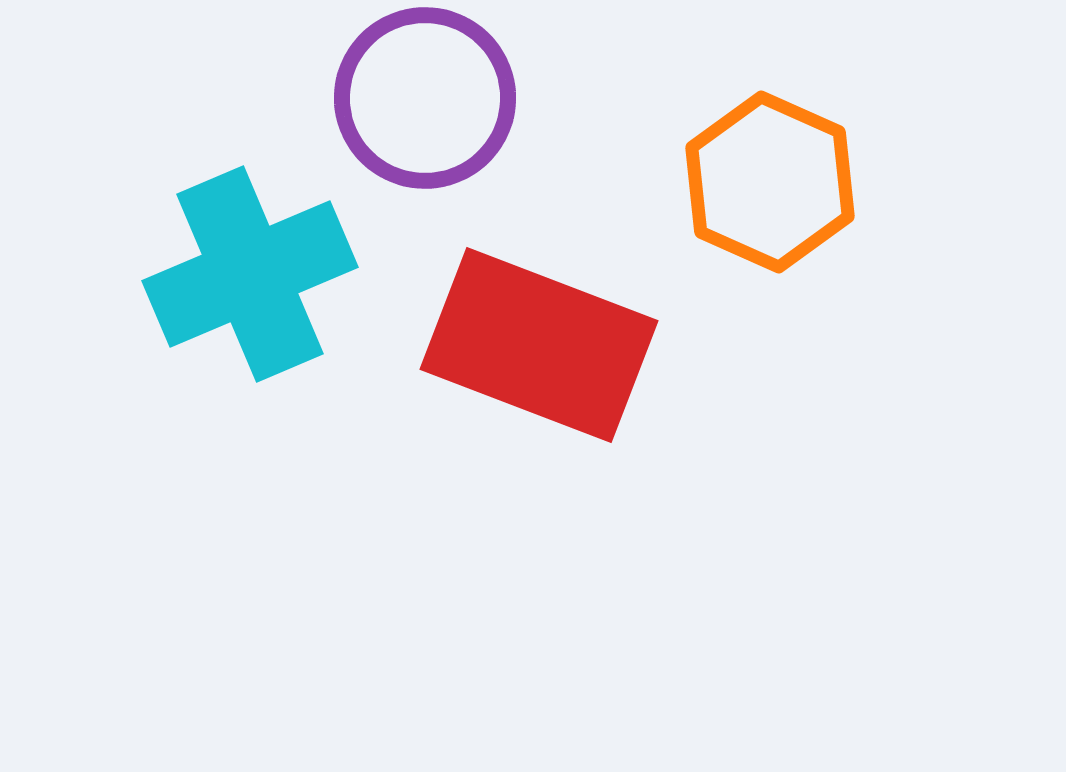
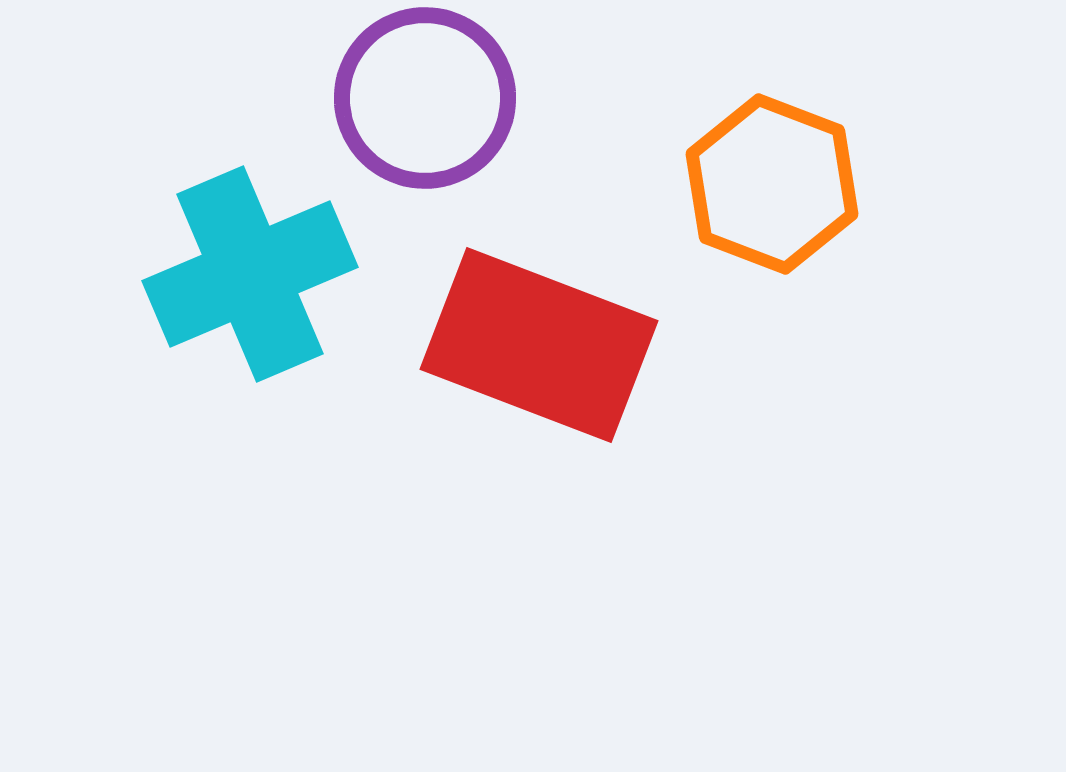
orange hexagon: moved 2 px right, 2 px down; rotated 3 degrees counterclockwise
